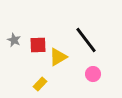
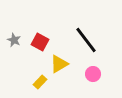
red square: moved 2 px right, 3 px up; rotated 30 degrees clockwise
yellow triangle: moved 1 px right, 7 px down
yellow rectangle: moved 2 px up
